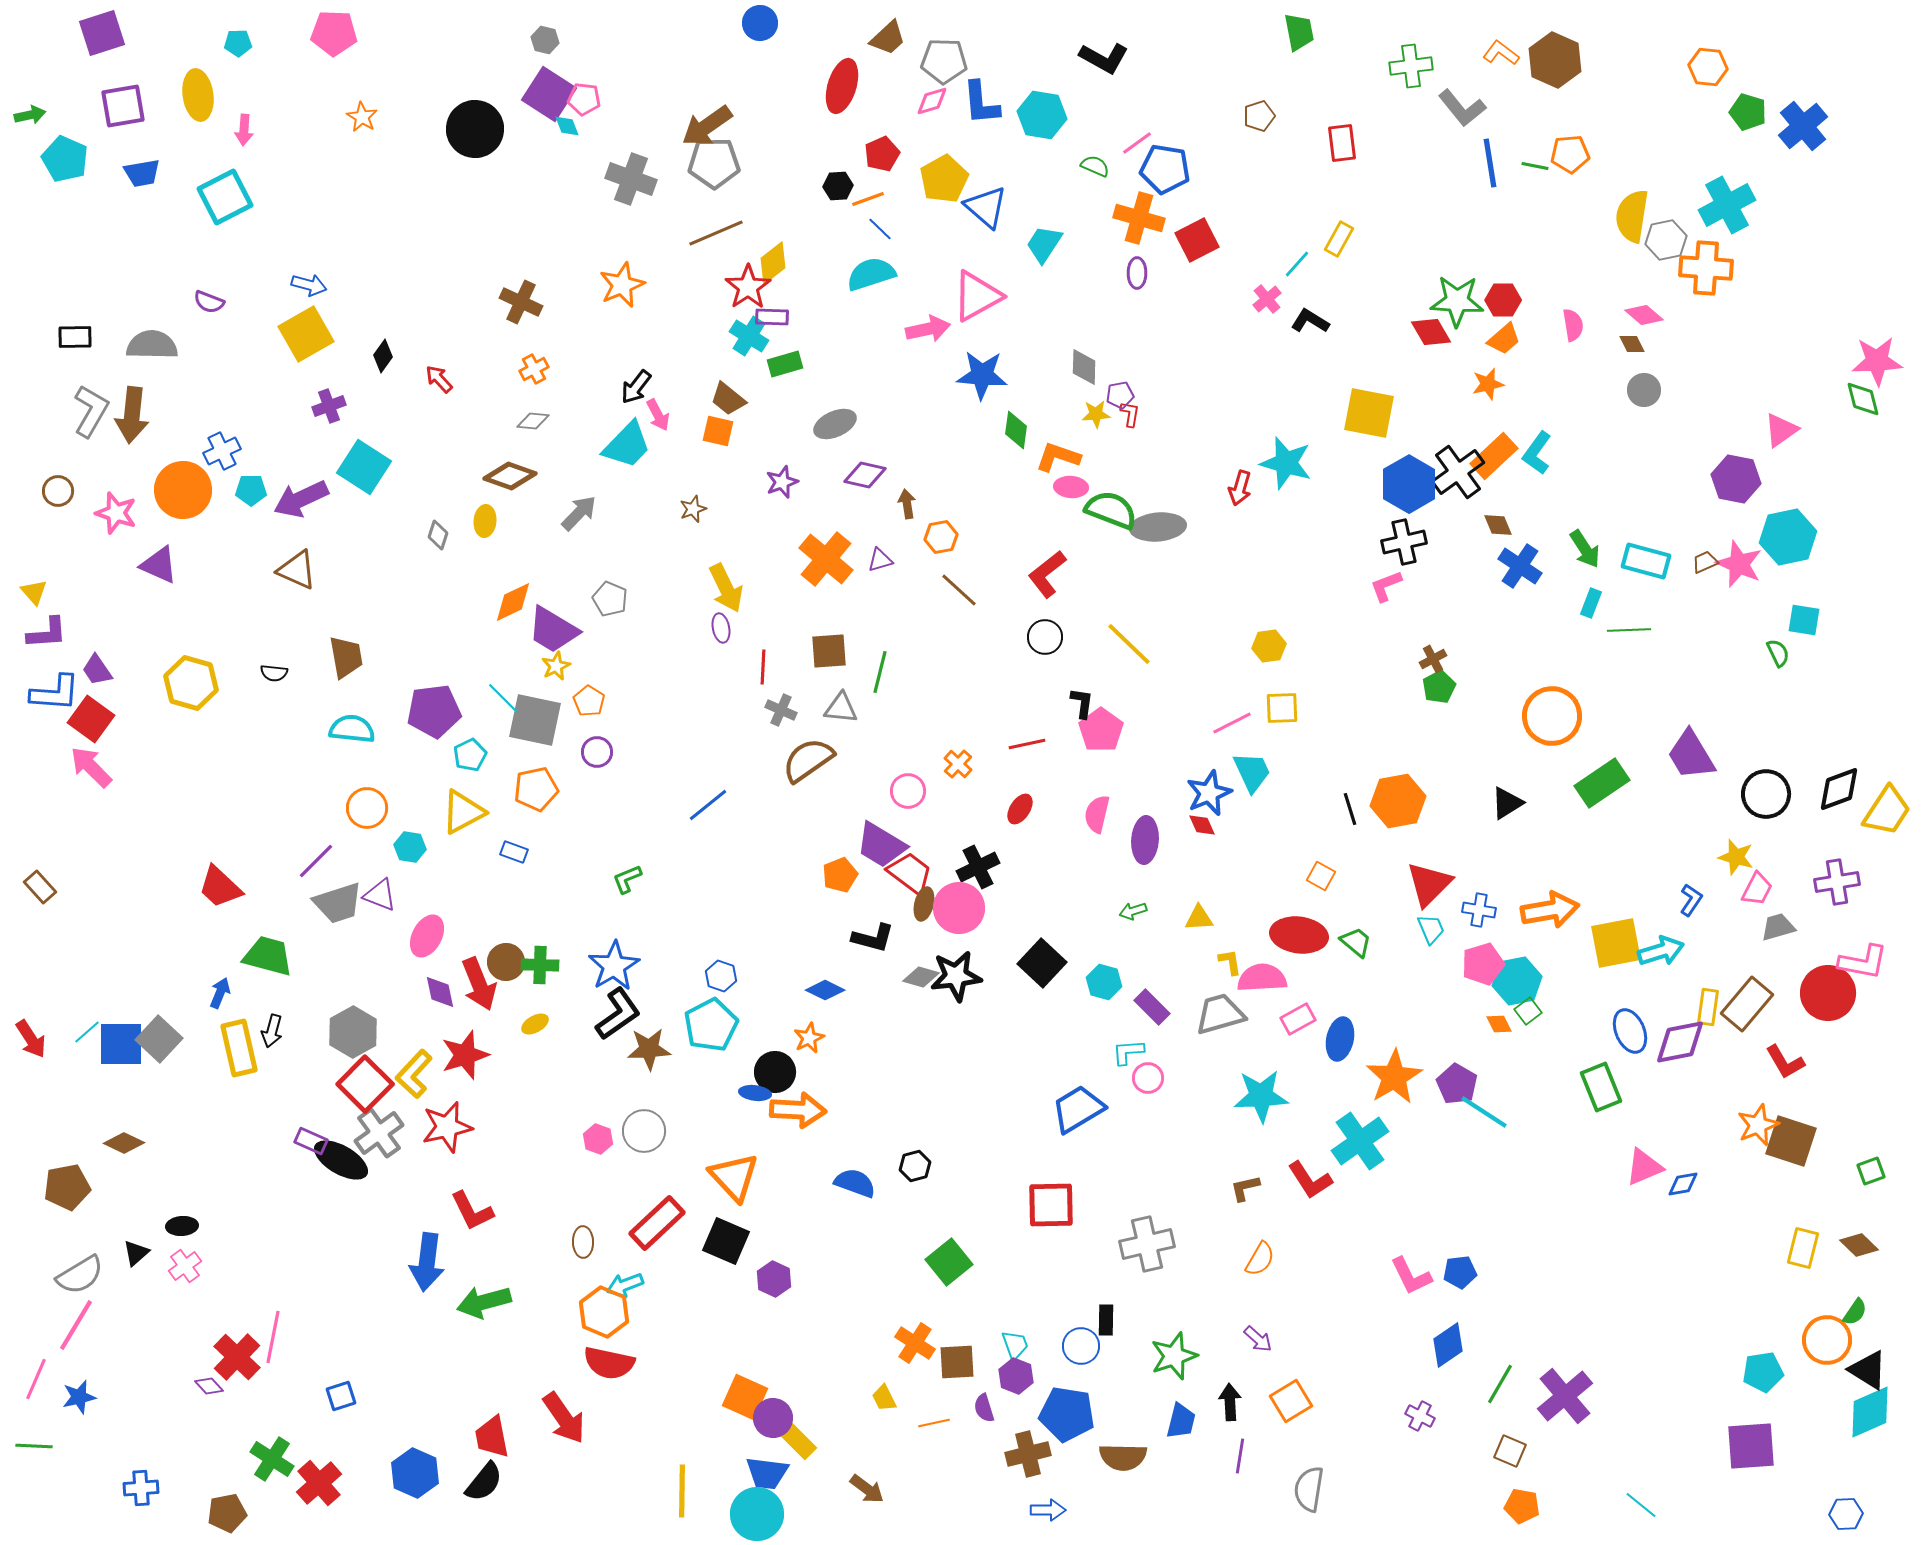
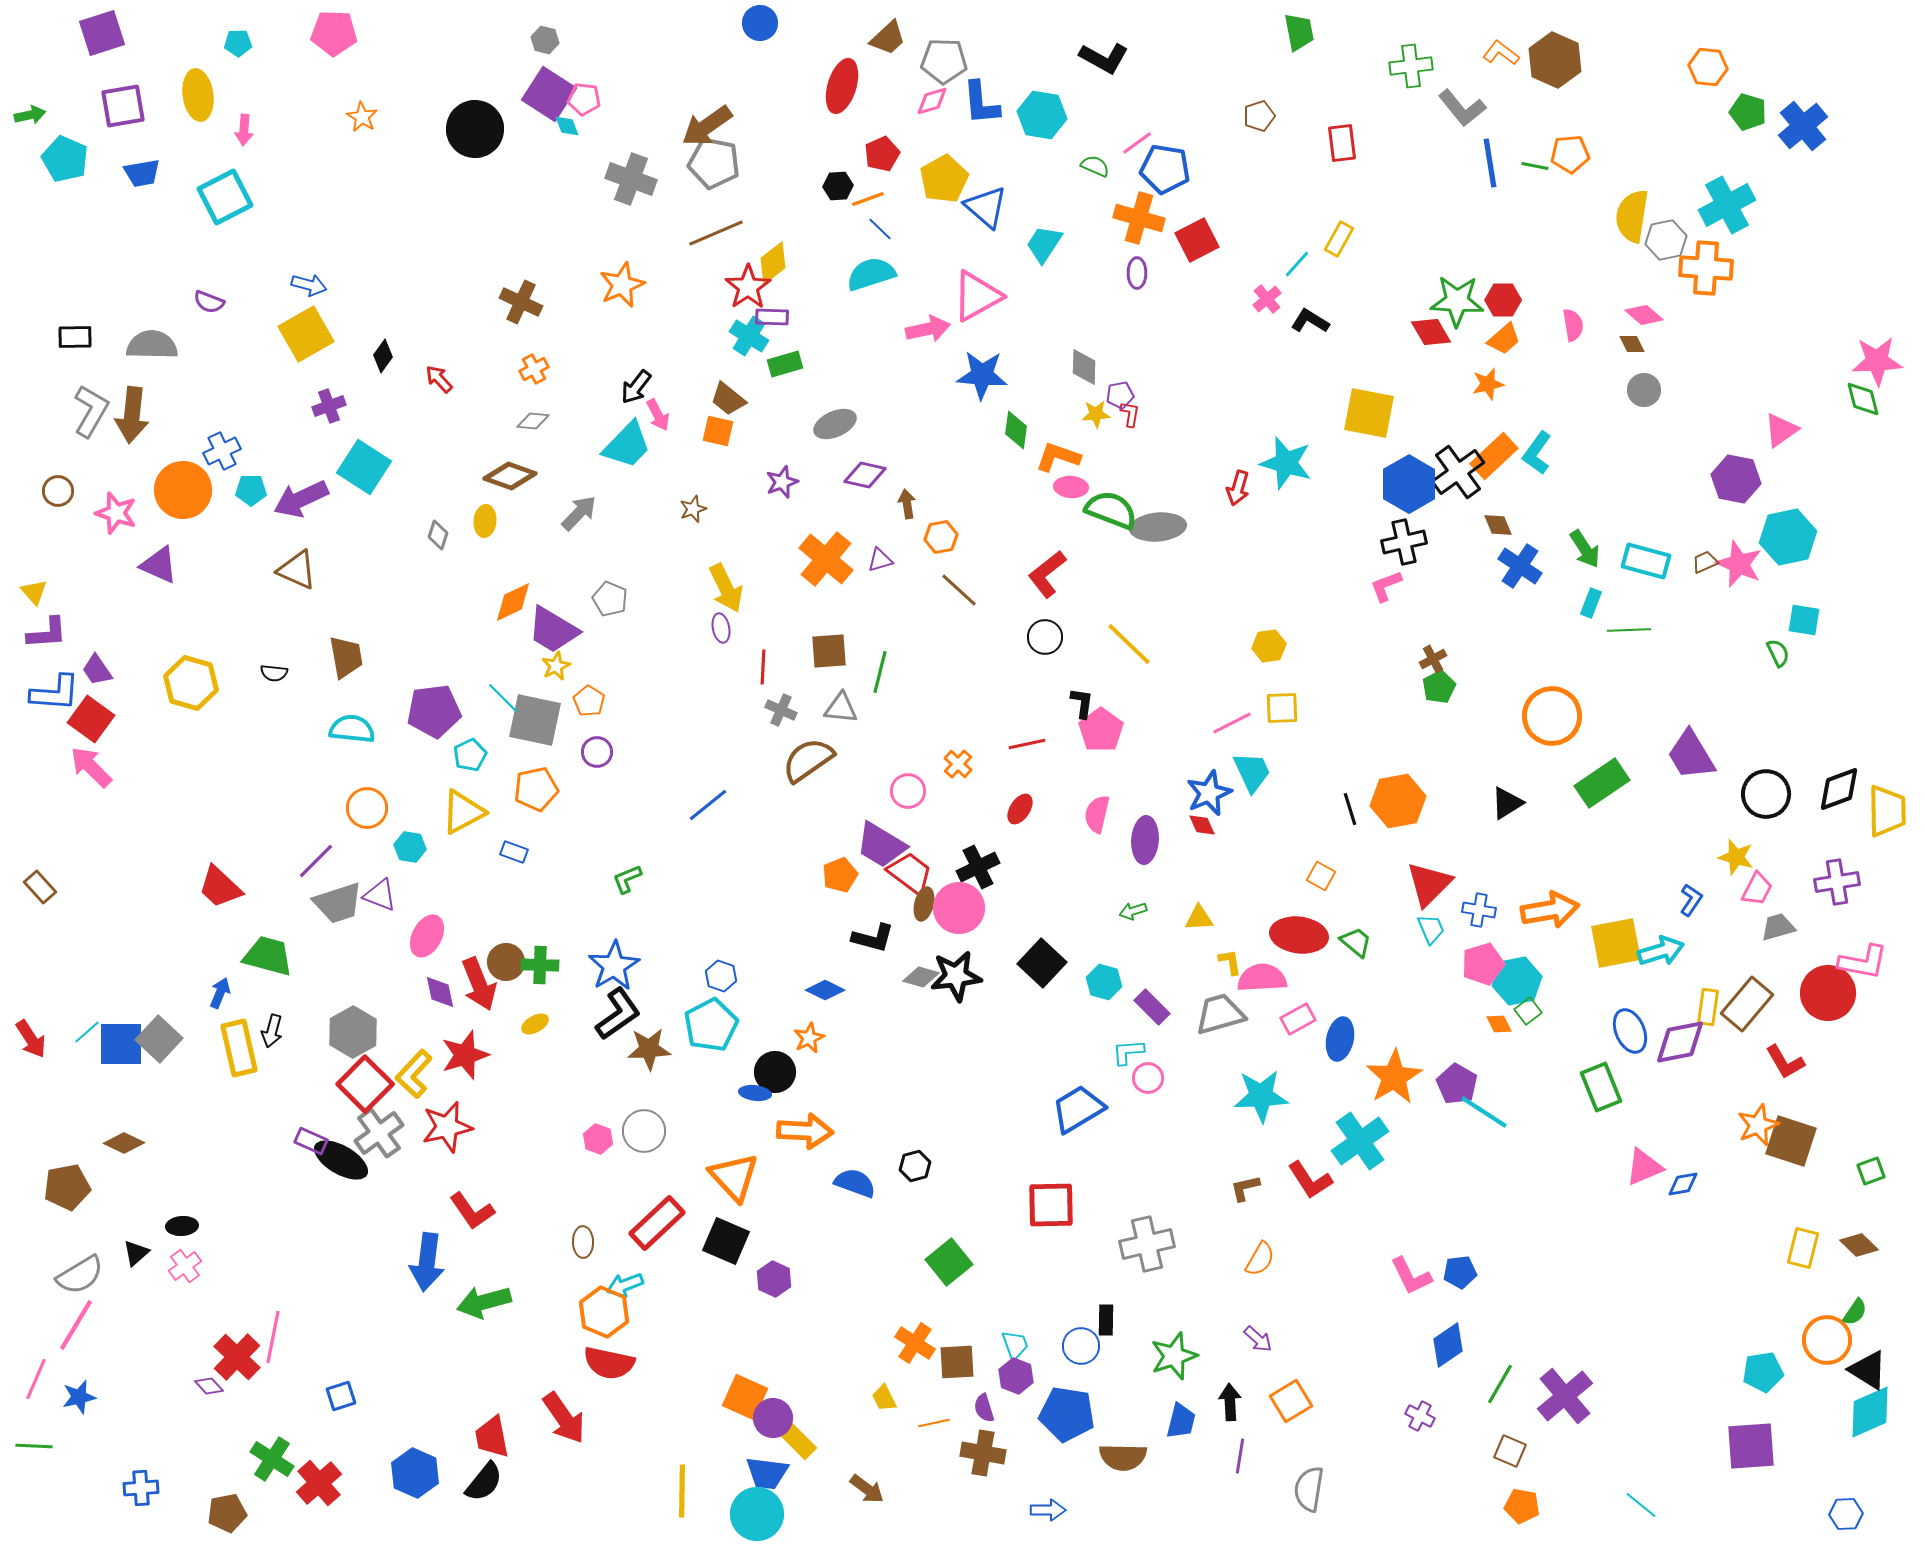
gray pentagon at (714, 163): rotated 12 degrees clockwise
red arrow at (1240, 488): moved 2 px left
yellow trapezoid at (1887, 811): rotated 34 degrees counterclockwise
orange arrow at (798, 1110): moved 7 px right, 21 px down
red L-shape at (472, 1211): rotated 9 degrees counterclockwise
brown cross at (1028, 1454): moved 45 px left, 1 px up; rotated 24 degrees clockwise
